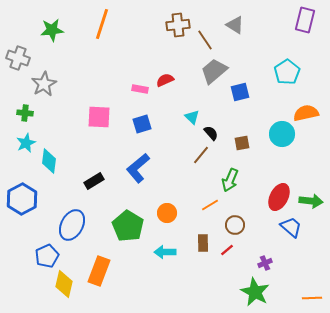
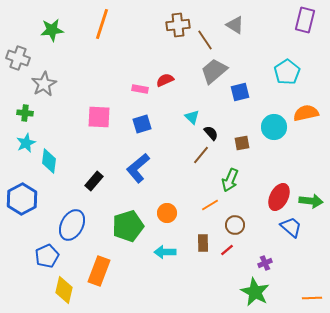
cyan circle at (282, 134): moved 8 px left, 7 px up
black rectangle at (94, 181): rotated 18 degrees counterclockwise
green pentagon at (128, 226): rotated 24 degrees clockwise
yellow diamond at (64, 284): moved 6 px down
